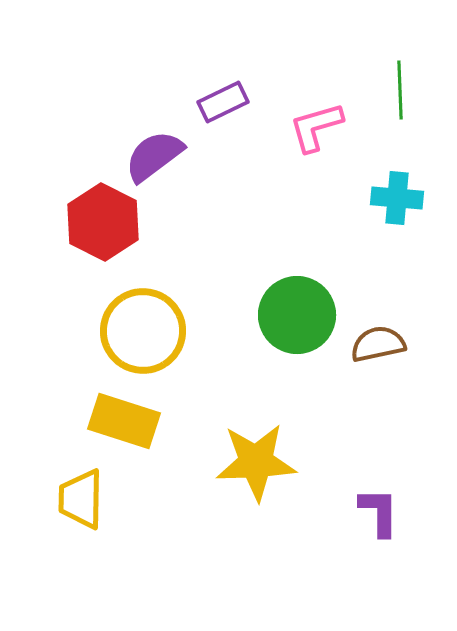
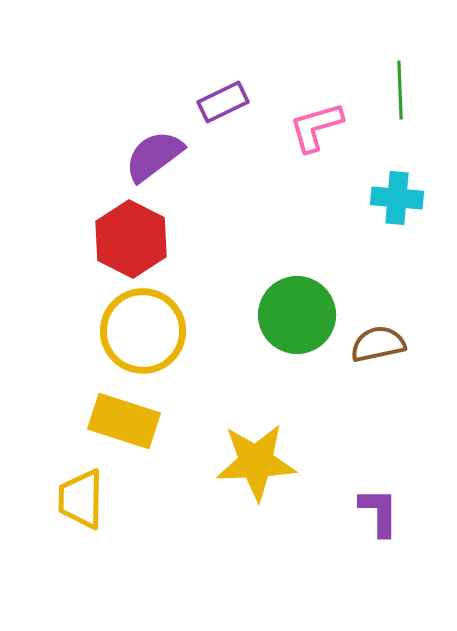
red hexagon: moved 28 px right, 17 px down
